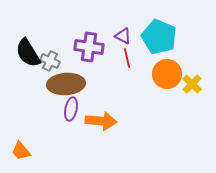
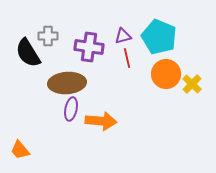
purple triangle: rotated 42 degrees counterclockwise
gray cross: moved 2 px left, 25 px up; rotated 24 degrees counterclockwise
orange circle: moved 1 px left
brown ellipse: moved 1 px right, 1 px up
orange trapezoid: moved 1 px left, 1 px up
